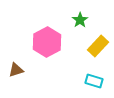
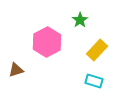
yellow rectangle: moved 1 px left, 4 px down
